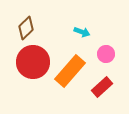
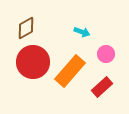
brown diamond: rotated 15 degrees clockwise
